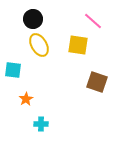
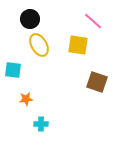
black circle: moved 3 px left
orange star: rotated 24 degrees clockwise
